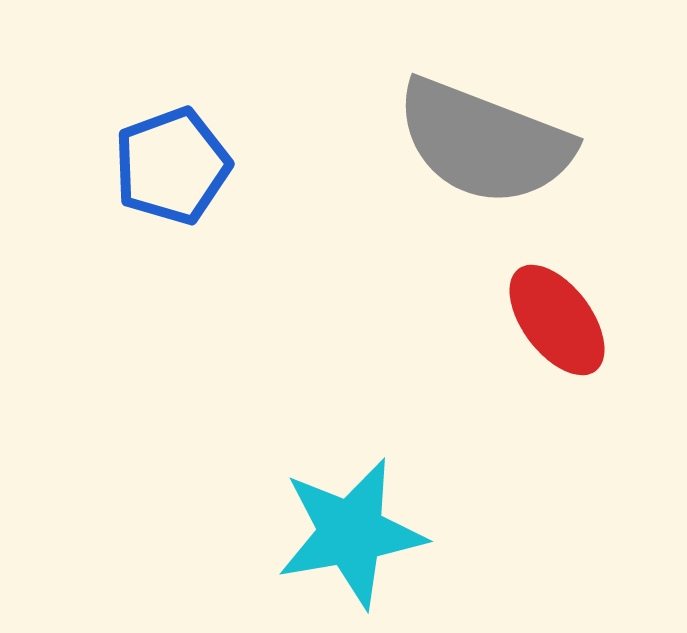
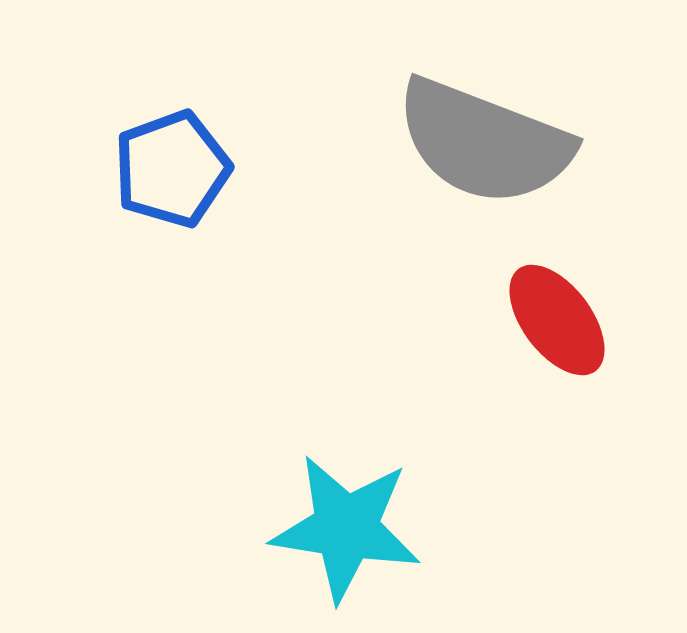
blue pentagon: moved 3 px down
cyan star: moved 5 px left, 5 px up; rotated 19 degrees clockwise
